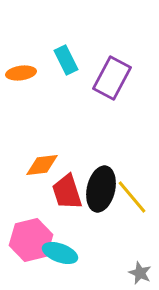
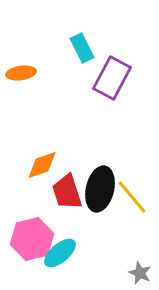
cyan rectangle: moved 16 px right, 12 px up
orange diamond: rotated 12 degrees counterclockwise
black ellipse: moved 1 px left
pink hexagon: moved 1 px right, 1 px up
cyan ellipse: rotated 60 degrees counterclockwise
